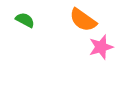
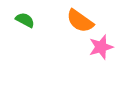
orange semicircle: moved 3 px left, 1 px down
